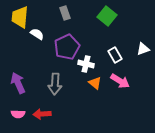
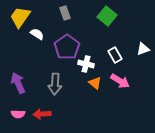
yellow trapezoid: rotated 30 degrees clockwise
purple pentagon: rotated 10 degrees counterclockwise
